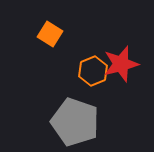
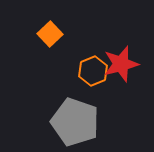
orange square: rotated 15 degrees clockwise
